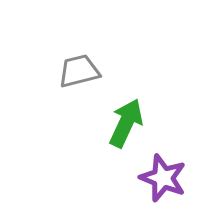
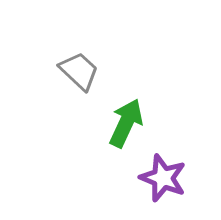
gray trapezoid: rotated 57 degrees clockwise
